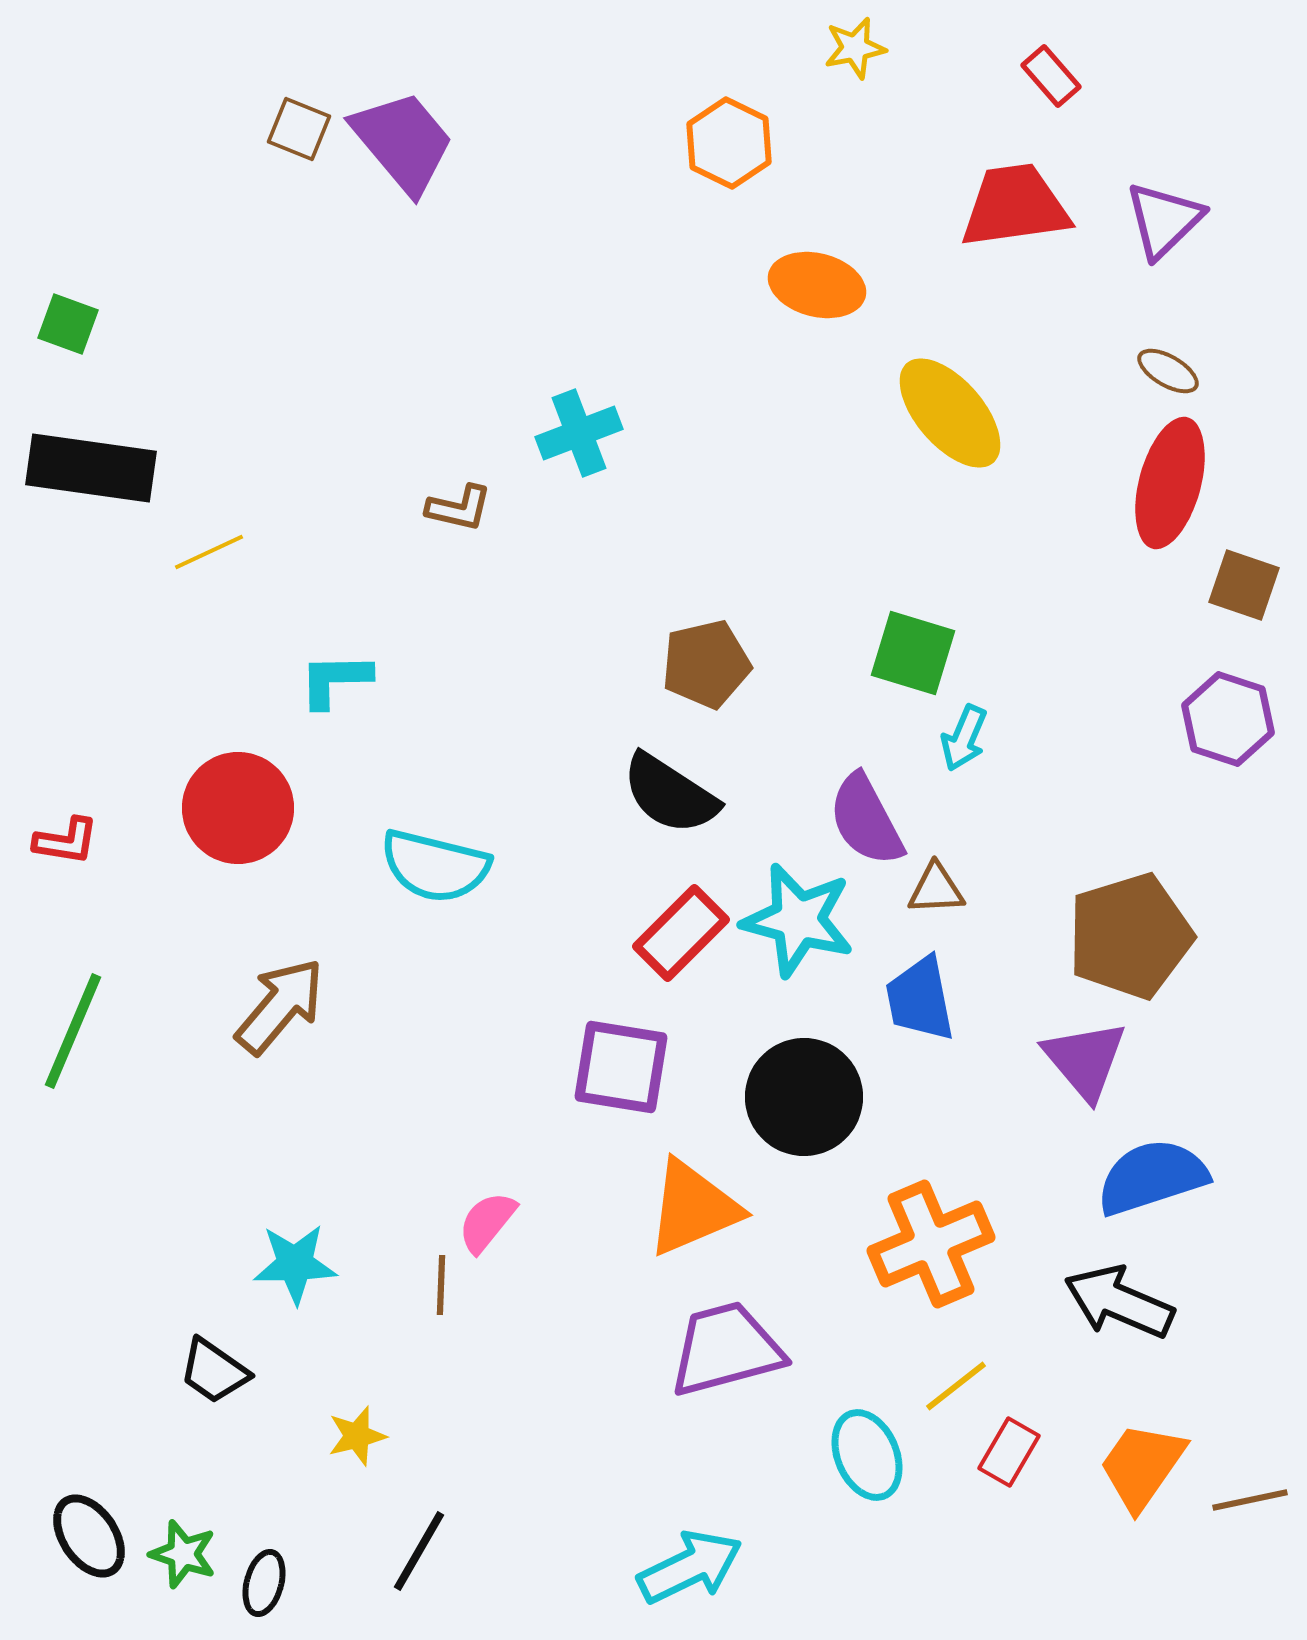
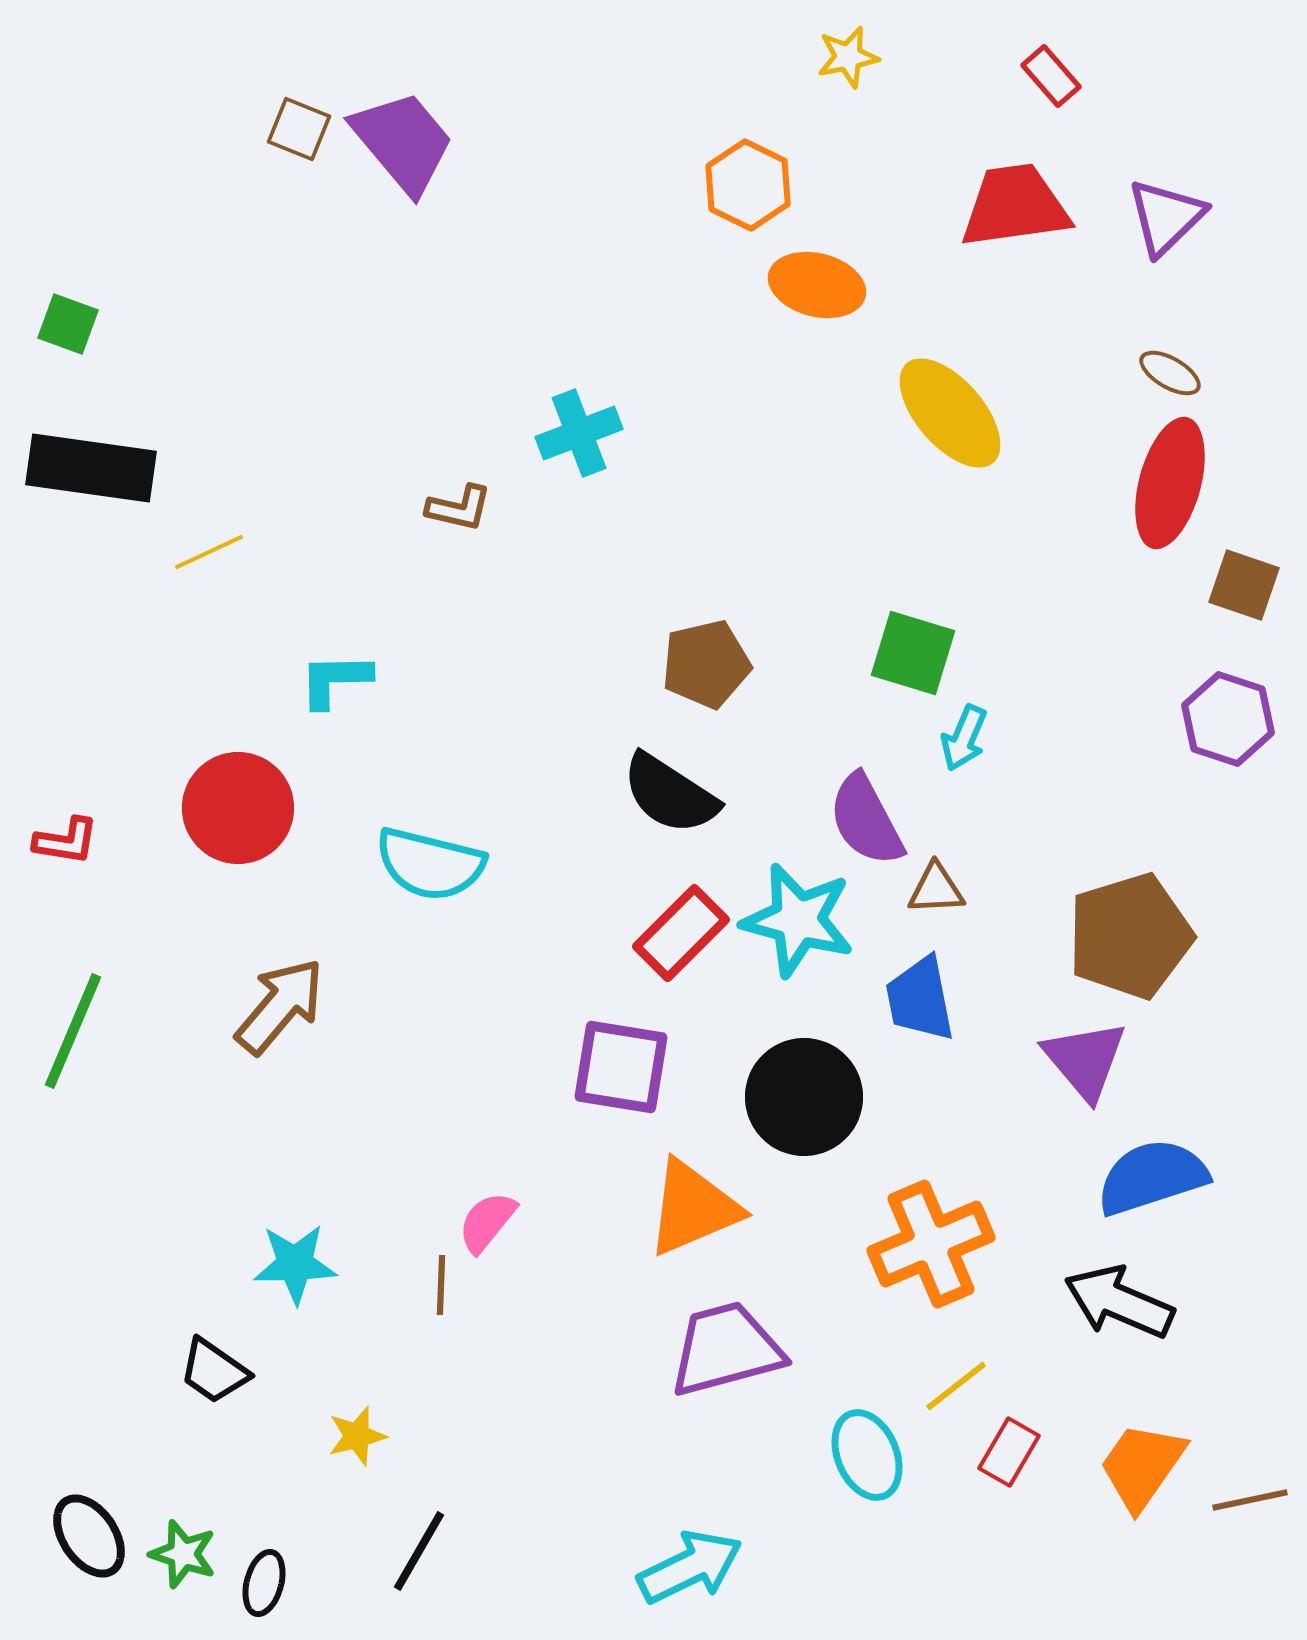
yellow star at (855, 48): moved 7 px left, 9 px down
orange hexagon at (729, 143): moved 19 px right, 42 px down
purple triangle at (1164, 220): moved 2 px right, 3 px up
brown ellipse at (1168, 371): moved 2 px right, 2 px down
cyan semicircle at (435, 866): moved 5 px left, 2 px up
